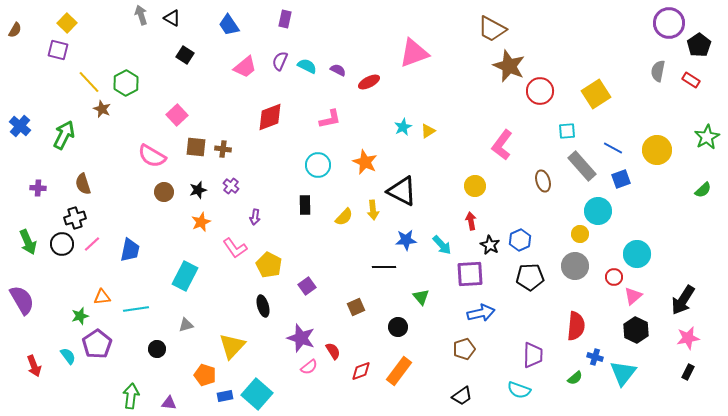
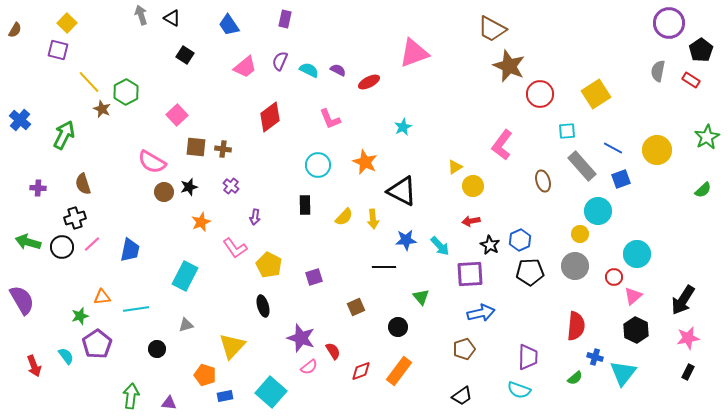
black pentagon at (699, 45): moved 2 px right, 5 px down
cyan semicircle at (307, 66): moved 2 px right, 4 px down
green hexagon at (126, 83): moved 9 px down
red circle at (540, 91): moved 3 px down
red diamond at (270, 117): rotated 16 degrees counterclockwise
pink L-shape at (330, 119): rotated 80 degrees clockwise
blue cross at (20, 126): moved 6 px up
yellow triangle at (428, 131): moved 27 px right, 36 px down
pink semicircle at (152, 156): moved 6 px down
yellow circle at (475, 186): moved 2 px left
black star at (198, 190): moved 9 px left, 3 px up
yellow arrow at (373, 210): moved 9 px down
red arrow at (471, 221): rotated 90 degrees counterclockwise
green arrow at (28, 242): rotated 130 degrees clockwise
black circle at (62, 244): moved 3 px down
cyan arrow at (442, 245): moved 2 px left, 1 px down
black pentagon at (530, 277): moved 5 px up
purple square at (307, 286): moved 7 px right, 9 px up; rotated 18 degrees clockwise
purple trapezoid at (533, 355): moved 5 px left, 2 px down
cyan semicircle at (68, 356): moved 2 px left
cyan square at (257, 394): moved 14 px right, 2 px up
